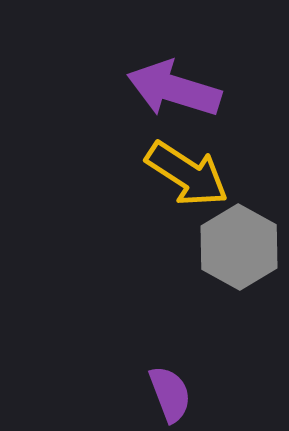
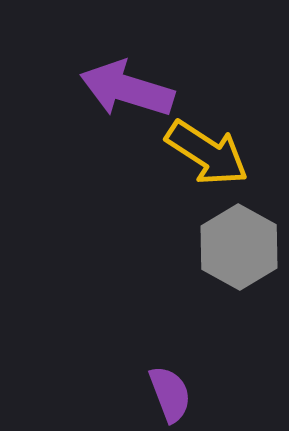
purple arrow: moved 47 px left
yellow arrow: moved 20 px right, 21 px up
